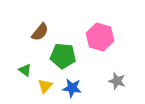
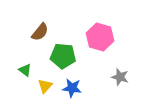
gray star: moved 3 px right, 4 px up
